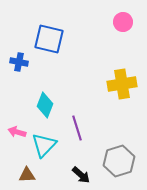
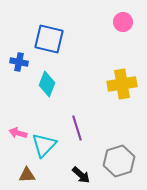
cyan diamond: moved 2 px right, 21 px up
pink arrow: moved 1 px right, 1 px down
